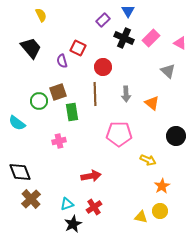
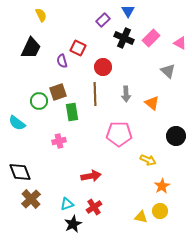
black trapezoid: rotated 65 degrees clockwise
